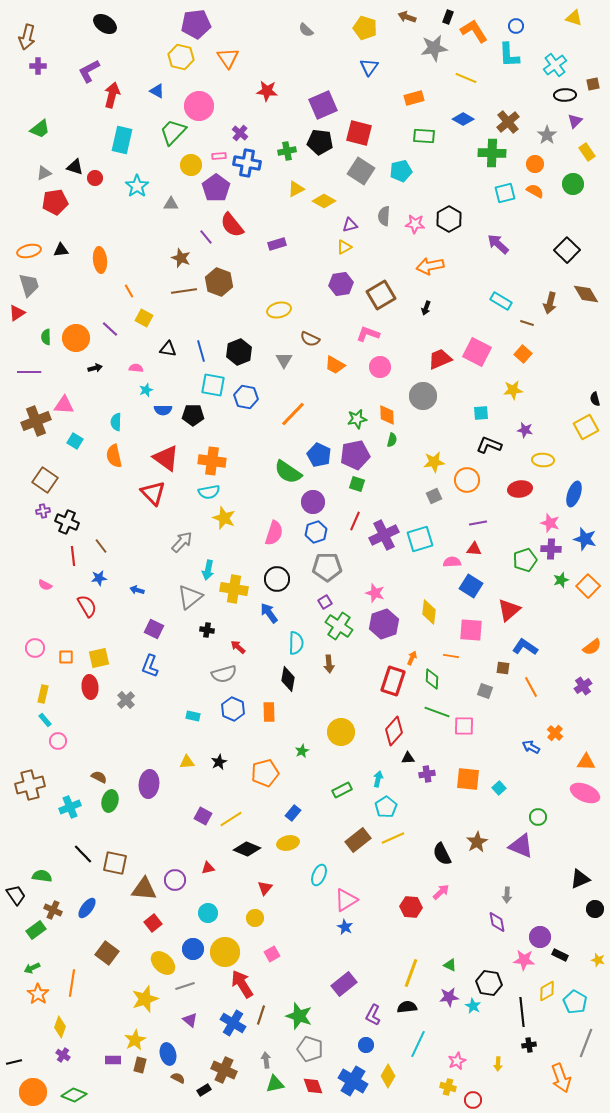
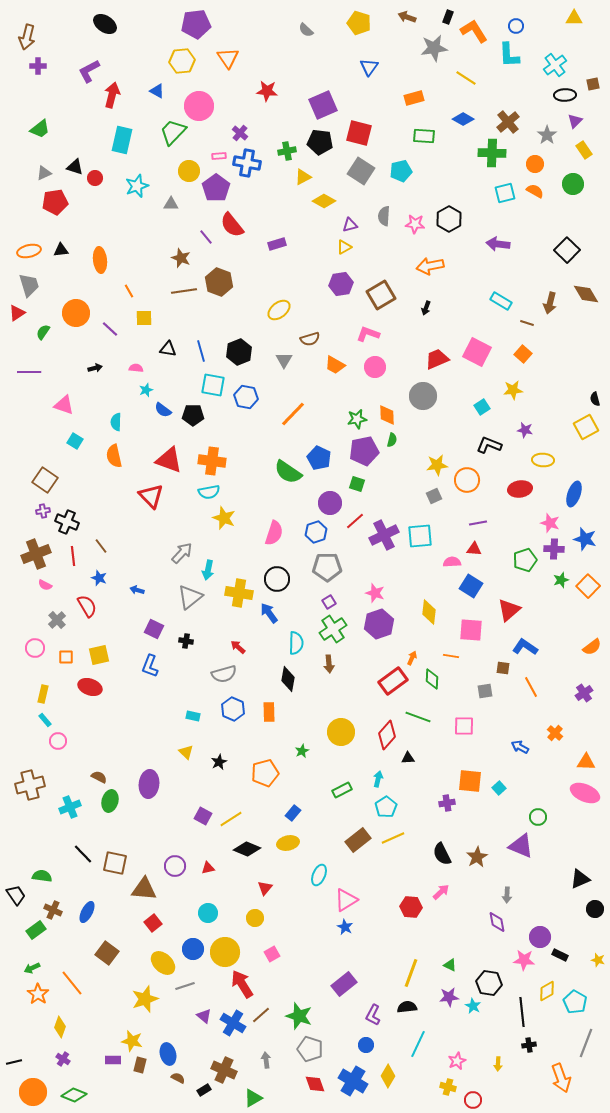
yellow triangle at (574, 18): rotated 18 degrees counterclockwise
yellow pentagon at (365, 28): moved 6 px left, 5 px up
yellow hexagon at (181, 57): moved 1 px right, 4 px down; rotated 20 degrees counterclockwise
yellow line at (466, 78): rotated 10 degrees clockwise
yellow rectangle at (587, 152): moved 3 px left, 2 px up
yellow circle at (191, 165): moved 2 px left, 6 px down
cyan star at (137, 186): rotated 15 degrees clockwise
yellow triangle at (296, 189): moved 7 px right, 12 px up
purple arrow at (498, 244): rotated 35 degrees counterclockwise
yellow ellipse at (279, 310): rotated 25 degrees counterclockwise
yellow square at (144, 318): rotated 30 degrees counterclockwise
green semicircle at (46, 337): moved 3 px left, 5 px up; rotated 35 degrees clockwise
orange circle at (76, 338): moved 25 px up
brown semicircle at (310, 339): rotated 42 degrees counterclockwise
red trapezoid at (440, 359): moved 3 px left
pink circle at (380, 367): moved 5 px left
pink triangle at (64, 405): rotated 15 degrees clockwise
blue semicircle at (163, 410): rotated 36 degrees clockwise
cyan square at (481, 413): moved 1 px right, 6 px up; rotated 28 degrees counterclockwise
brown cross at (36, 421): moved 133 px down
blue pentagon at (319, 455): moved 3 px down
purple pentagon at (355, 455): moved 9 px right, 4 px up
red triangle at (166, 458): moved 3 px right, 2 px down; rotated 16 degrees counterclockwise
yellow star at (434, 462): moved 3 px right, 3 px down
red triangle at (153, 493): moved 2 px left, 3 px down
purple circle at (313, 502): moved 17 px right, 1 px down
red line at (355, 521): rotated 24 degrees clockwise
cyan square at (420, 539): moved 3 px up; rotated 12 degrees clockwise
gray arrow at (182, 542): moved 11 px down
purple cross at (551, 549): moved 3 px right
blue star at (99, 578): rotated 28 degrees clockwise
yellow cross at (234, 589): moved 5 px right, 4 px down
purple square at (325, 602): moved 4 px right
purple hexagon at (384, 624): moved 5 px left
green cross at (339, 626): moved 6 px left, 3 px down; rotated 24 degrees clockwise
black cross at (207, 630): moved 21 px left, 11 px down
yellow square at (99, 658): moved 3 px up
red rectangle at (393, 681): rotated 36 degrees clockwise
purple cross at (583, 686): moved 1 px right, 7 px down
red ellipse at (90, 687): rotated 65 degrees counterclockwise
gray square at (485, 691): rotated 28 degrees counterclockwise
gray cross at (126, 700): moved 69 px left, 80 px up
green line at (437, 712): moved 19 px left, 5 px down
red diamond at (394, 731): moved 7 px left, 4 px down
blue arrow at (531, 747): moved 11 px left
yellow triangle at (187, 762): moved 1 px left, 10 px up; rotated 49 degrees clockwise
purple cross at (427, 774): moved 20 px right, 29 px down
orange square at (468, 779): moved 2 px right, 2 px down
brown star at (477, 842): moved 15 px down
purple circle at (175, 880): moved 14 px up
blue ellipse at (87, 908): moved 4 px down; rotated 10 degrees counterclockwise
orange line at (72, 983): rotated 48 degrees counterclockwise
brown line at (261, 1015): rotated 30 degrees clockwise
purple triangle at (190, 1020): moved 14 px right, 4 px up
yellow star at (135, 1040): moved 3 px left, 1 px down; rotated 30 degrees counterclockwise
purple cross at (63, 1055): moved 4 px down
green triangle at (275, 1084): moved 22 px left, 14 px down; rotated 18 degrees counterclockwise
red diamond at (313, 1086): moved 2 px right, 2 px up
